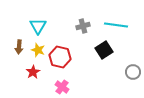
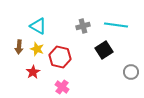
cyan triangle: rotated 30 degrees counterclockwise
yellow star: moved 1 px left, 1 px up
gray circle: moved 2 px left
